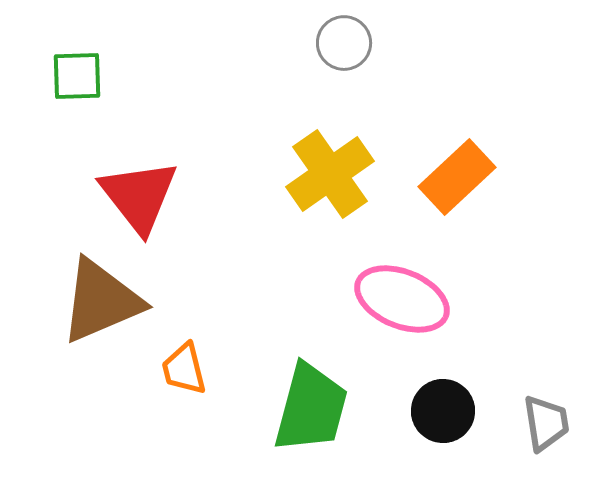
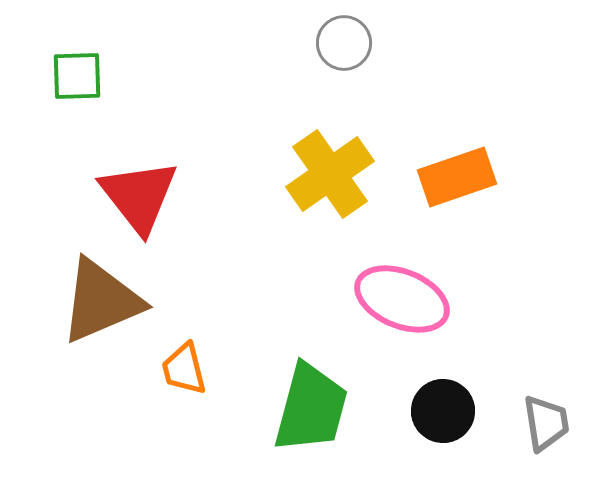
orange rectangle: rotated 24 degrees clockwise
